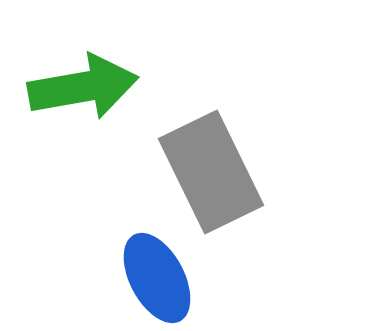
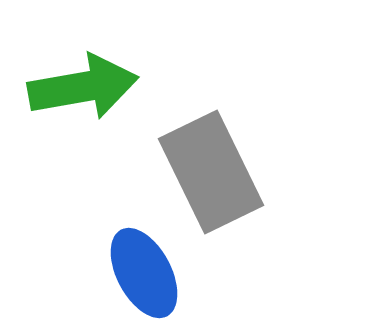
blue ellipse: moved 13 px left, 5 px up
